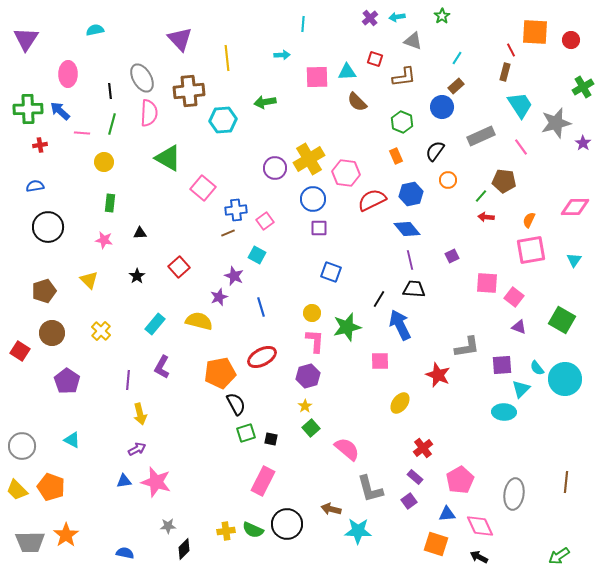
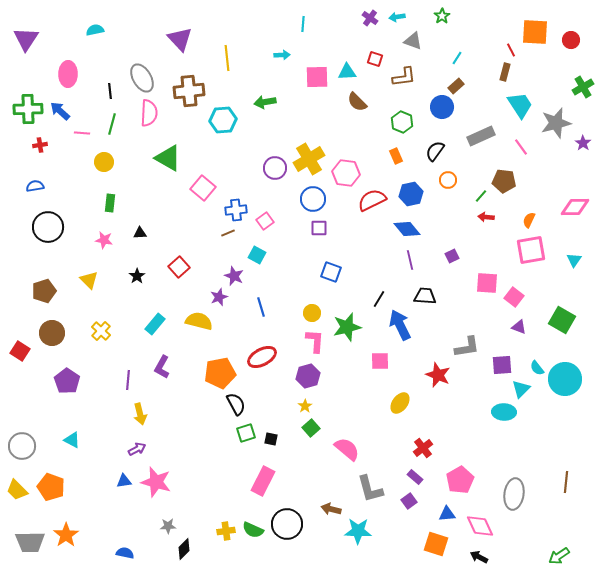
purple cross at (370, 18): rotated 14 degrees counterclockwise
black trapezoid at (414, 289): moved 11 px right, 7 px down
